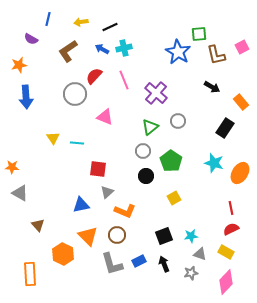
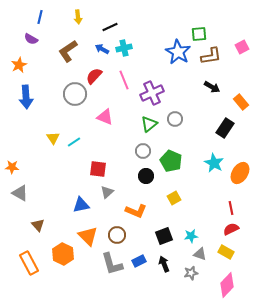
blue line at (48, 19): moved 8 px left, 2 px up
yellow arrow at (81, 22): moved 3 px left, 5 px up; rotated 88 degrees counterclockwise
brown L-shape at (216, 55): moved 5 px left, 1 px down; rotated 85 degrees counterclockwise
orange star at (19, 65): rotated 14 degrees counterclockwise
purple cross at (156, 93): moved 4 px left; rotated 25 degrees clockwise
gray circle at (178, 121): moved 3 px left, 2 px up
green triangle at (150, 127): moved 1 px left, 3 px up
cyan line at (77, 143): moved 3 px left, 1 px up; rotated 40 degrees counterclockwise
green pentagon at (171, 161): rotated 10 degrees counterclockwise
cyan star at (214, 163): rotated 12 degrees clockwise
orange L-shape at (125, 211): moved 11 px right
orange rectangle at (30, 274): moved 1 px left, 11 px up; rotated 25 degrees counterclockwise
pink diamond at (226, 282): moved 1 px right, 3 px down
